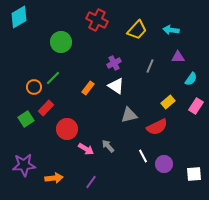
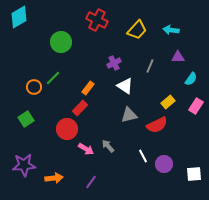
white triangle: moved 9 px right
red rectangle: moved 34 px right
red semicircle: moved 2 px up
